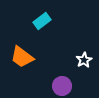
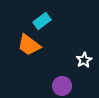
orange trapezoid: moved 7 px right, 12 px up
